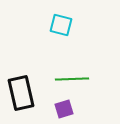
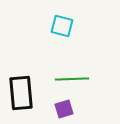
cyan square: moved 1 px right, 1 px down
black rectangle: rotated 8 degrees clockwise
